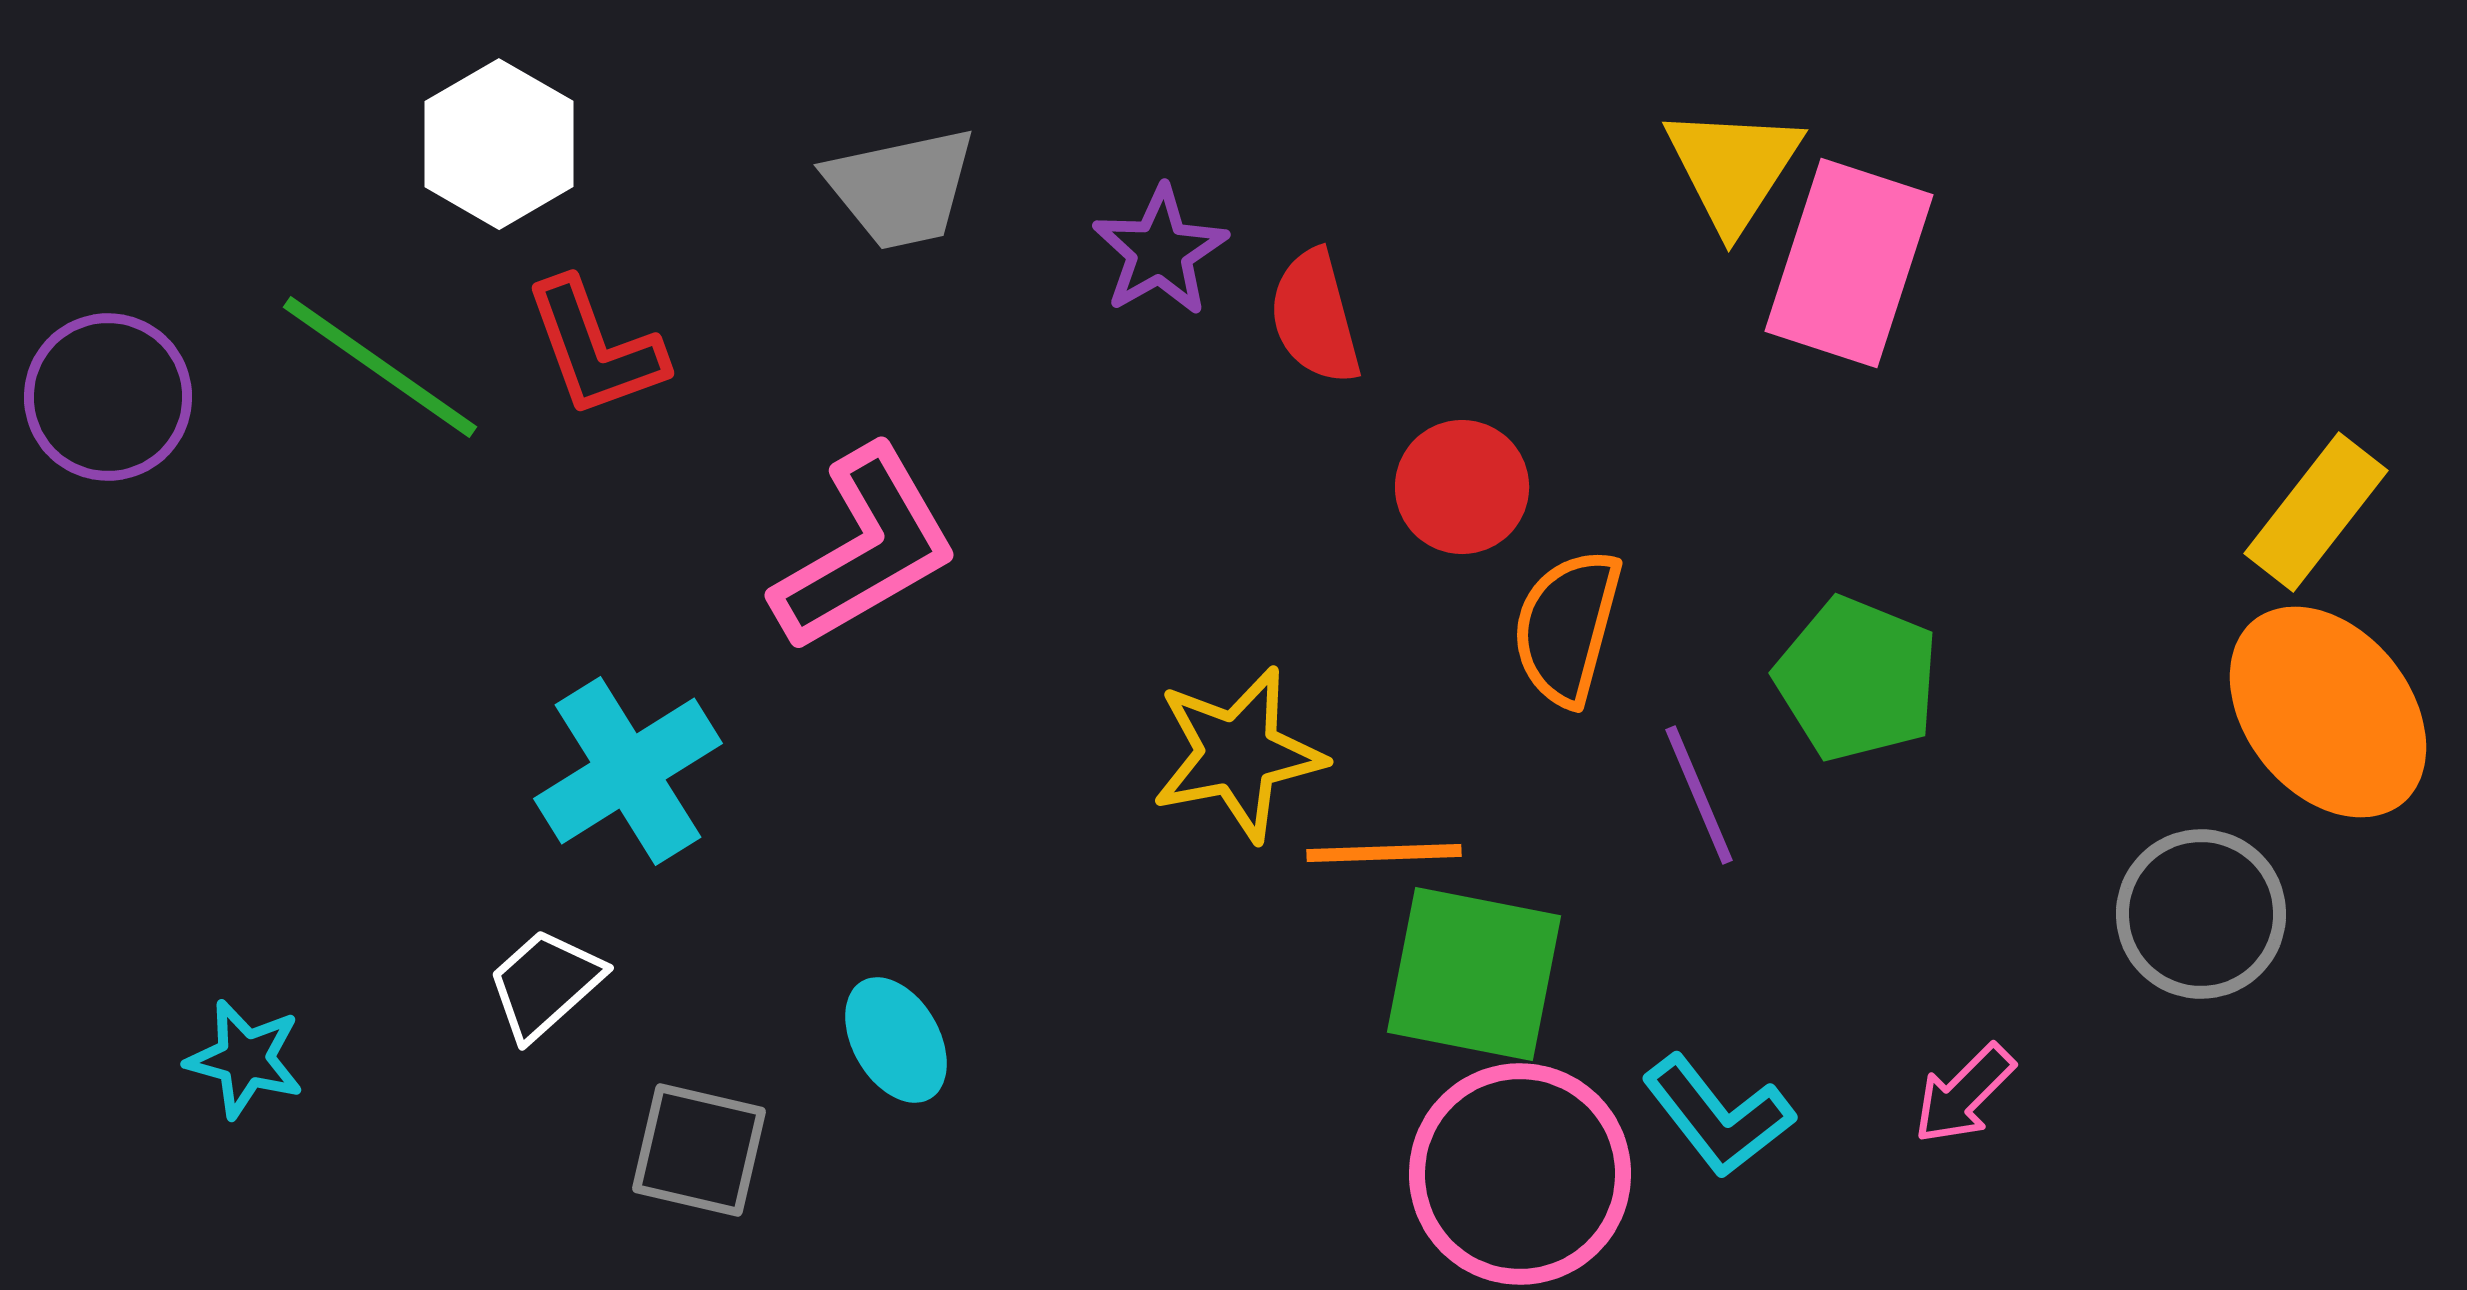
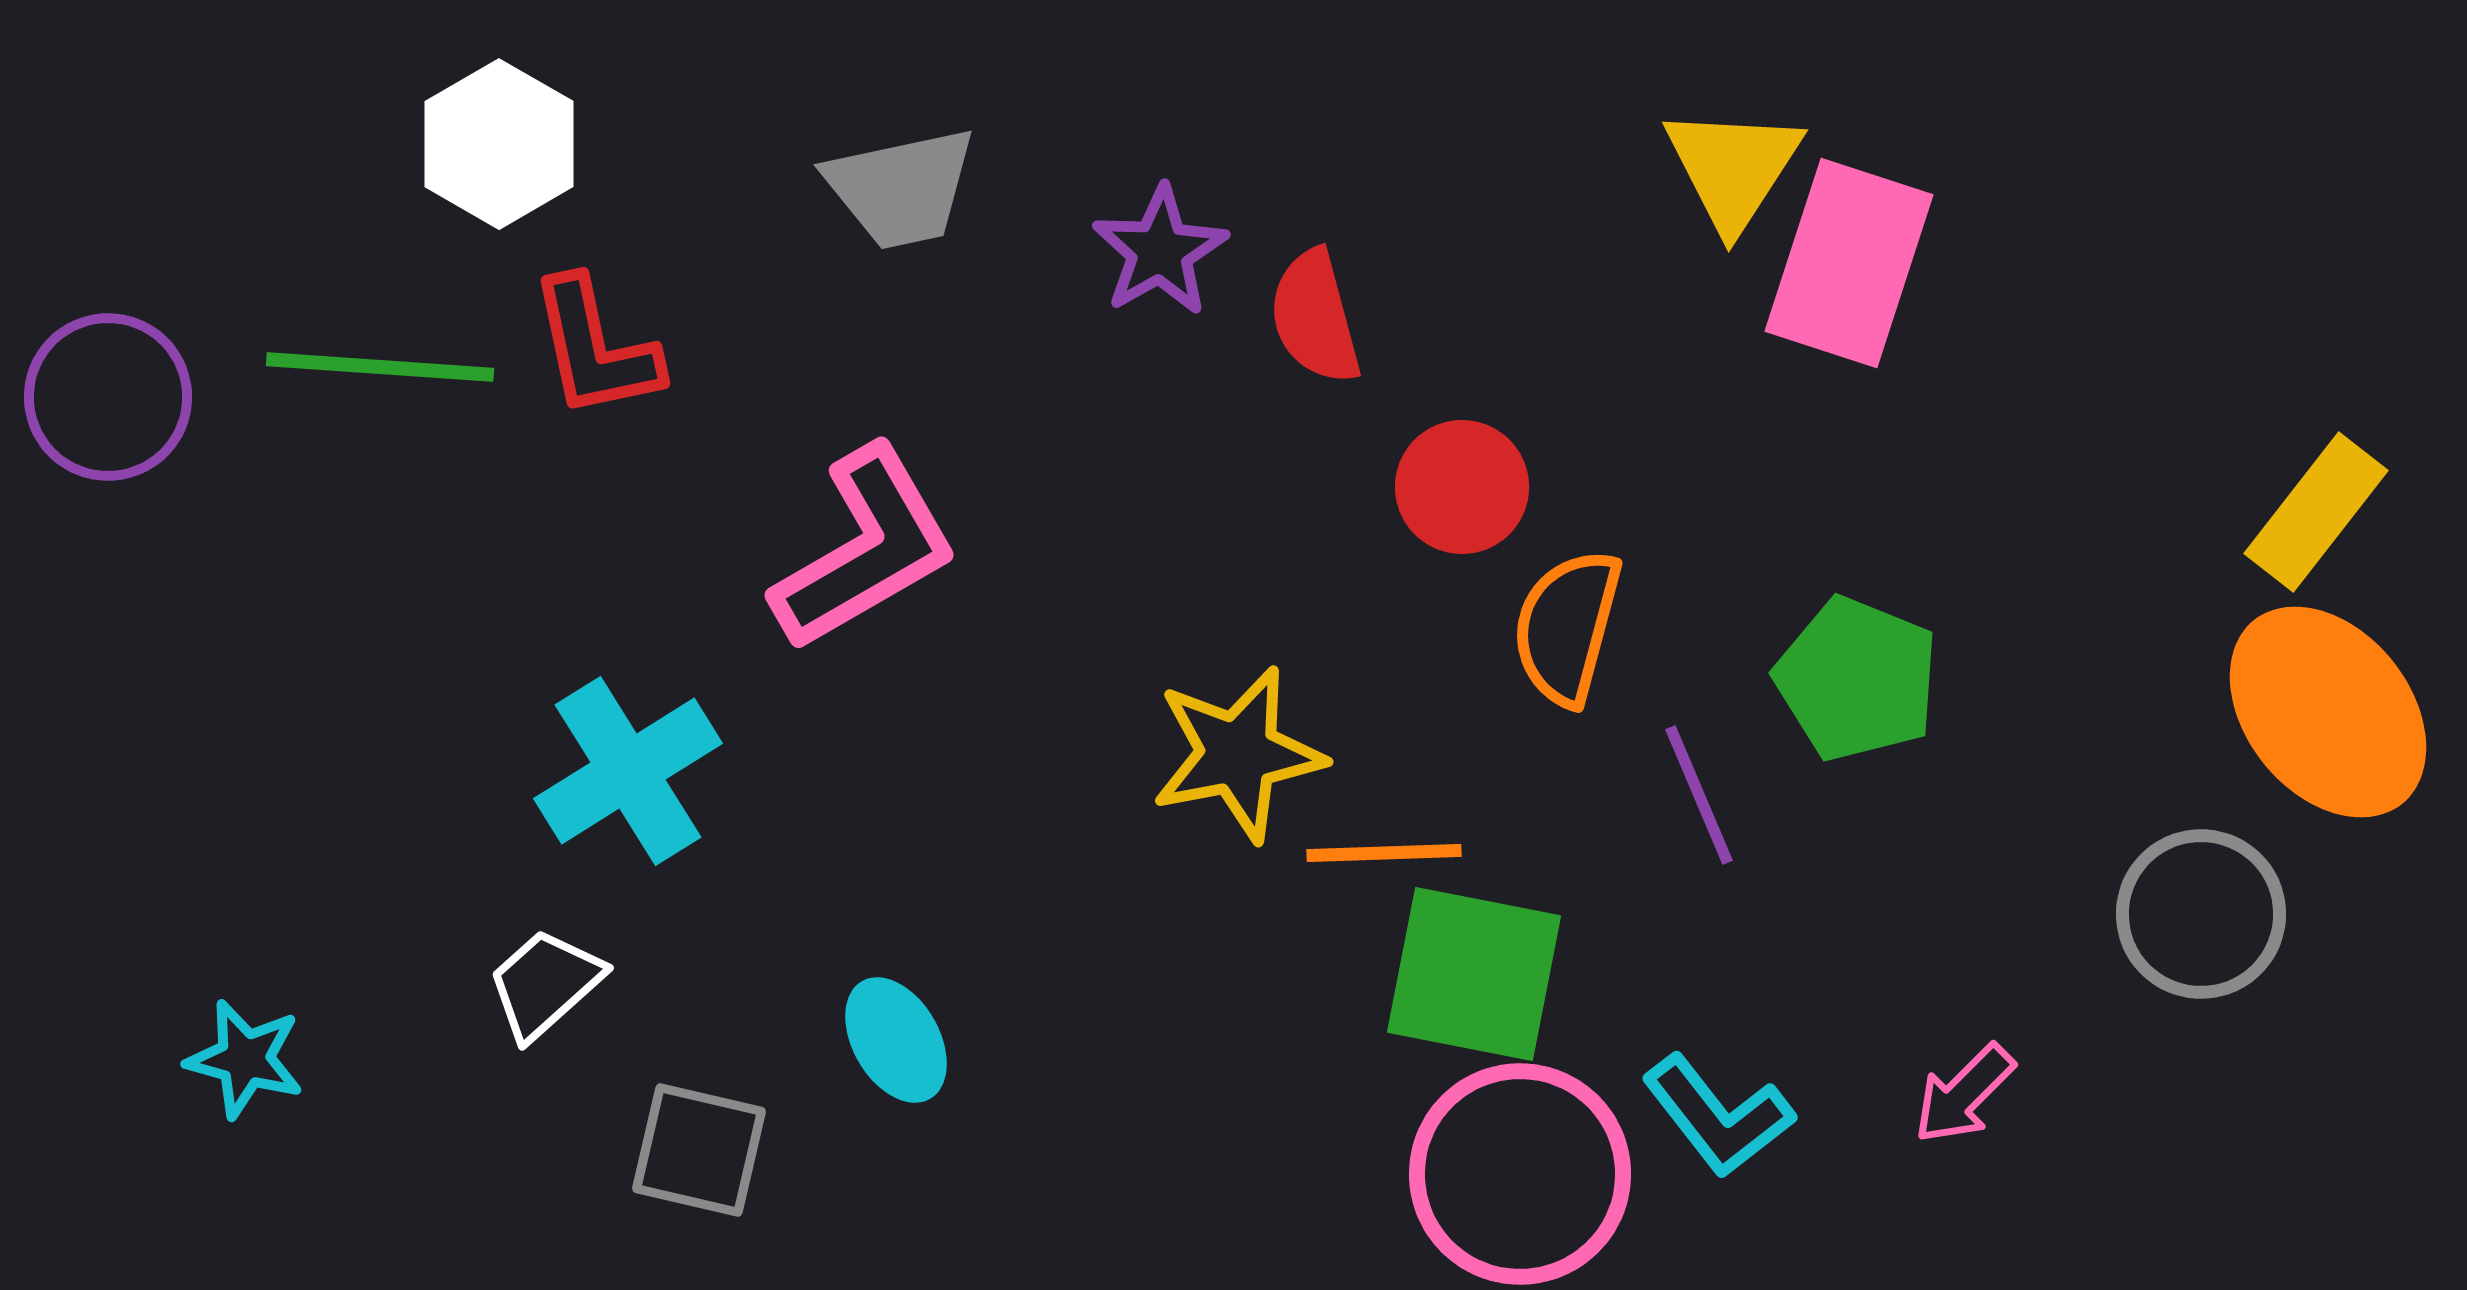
red L-shape: rotated 8 degrees clockwise
green line: rotated 31 degrees counterclockwise
